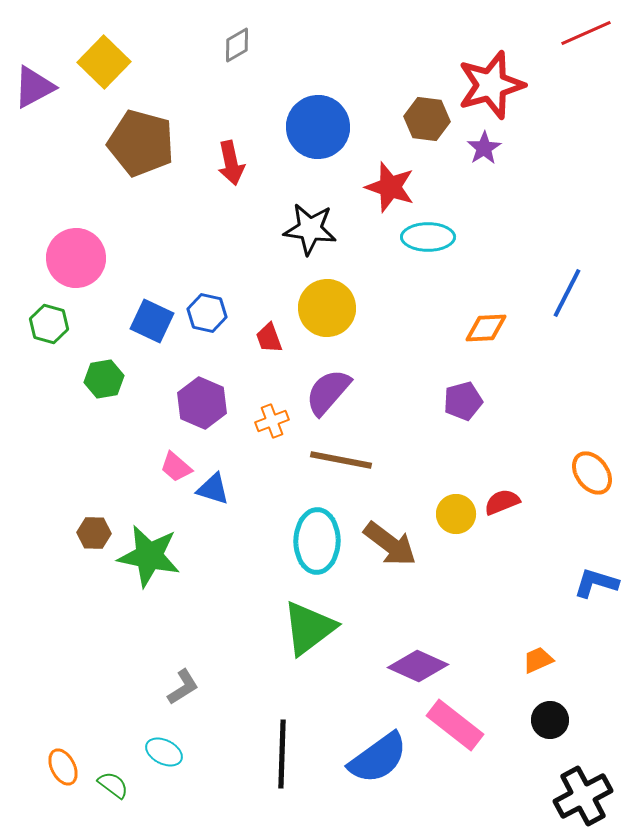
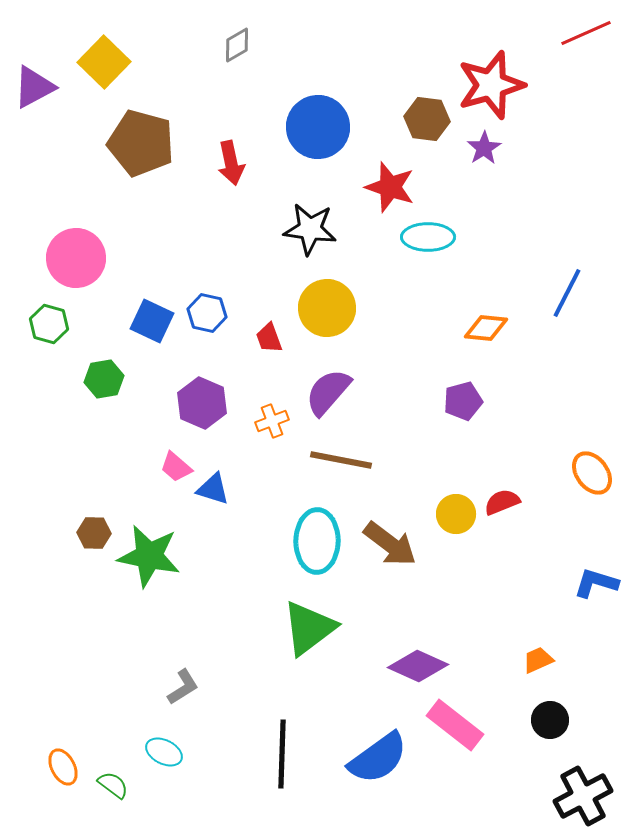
orange diamond at (486, 328): rotated 9 degrees clockwise
